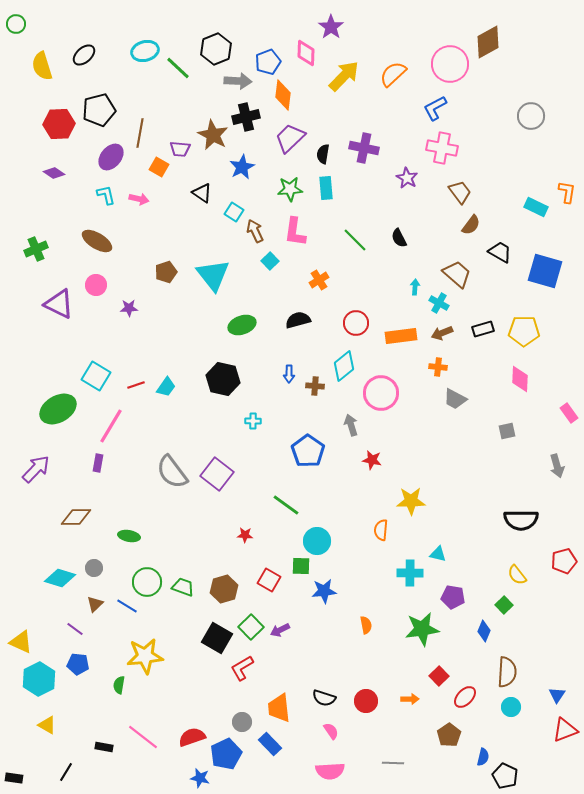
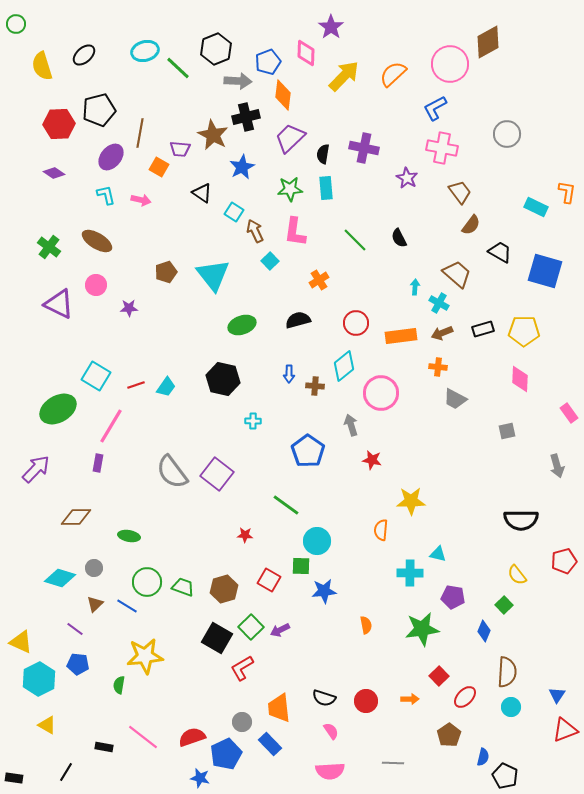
gray circle at (531, 116): moved 24 px left, 18 px down
pink arrow at (139, 199): moved 2 px right, 1 px down
green cross at (36, 249): moved 13 px right, 2 px up; rotated 30 degrees counterclockwise
